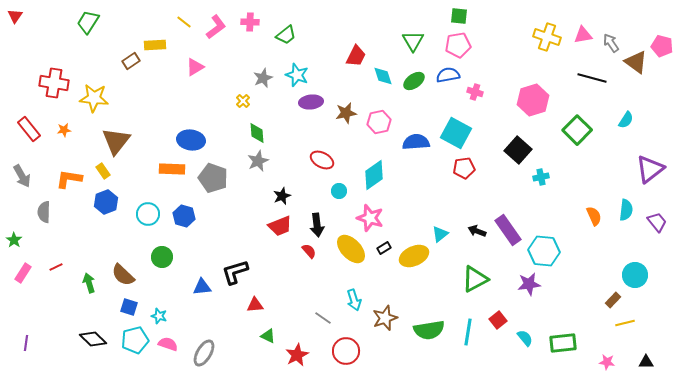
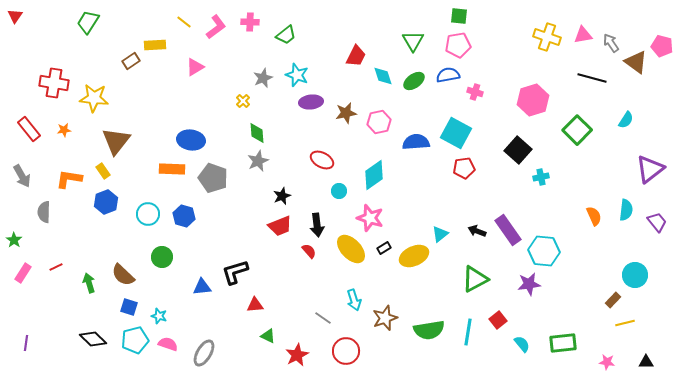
cyan semicircle at (525, 338): moved 3 px left, 6 px down
